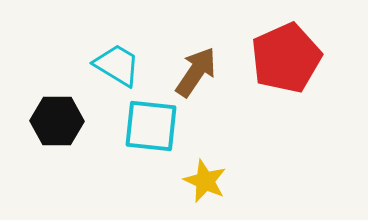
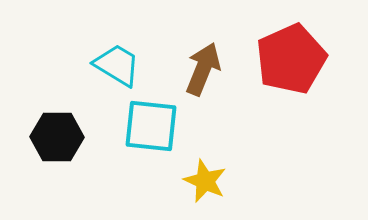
red pentagon: moved 5 px right, 1 px down
brown arrow: moved 7 px right, 3 px up; rotated 12 degrees counterclockwise
black hexagon: moved 16 px down
